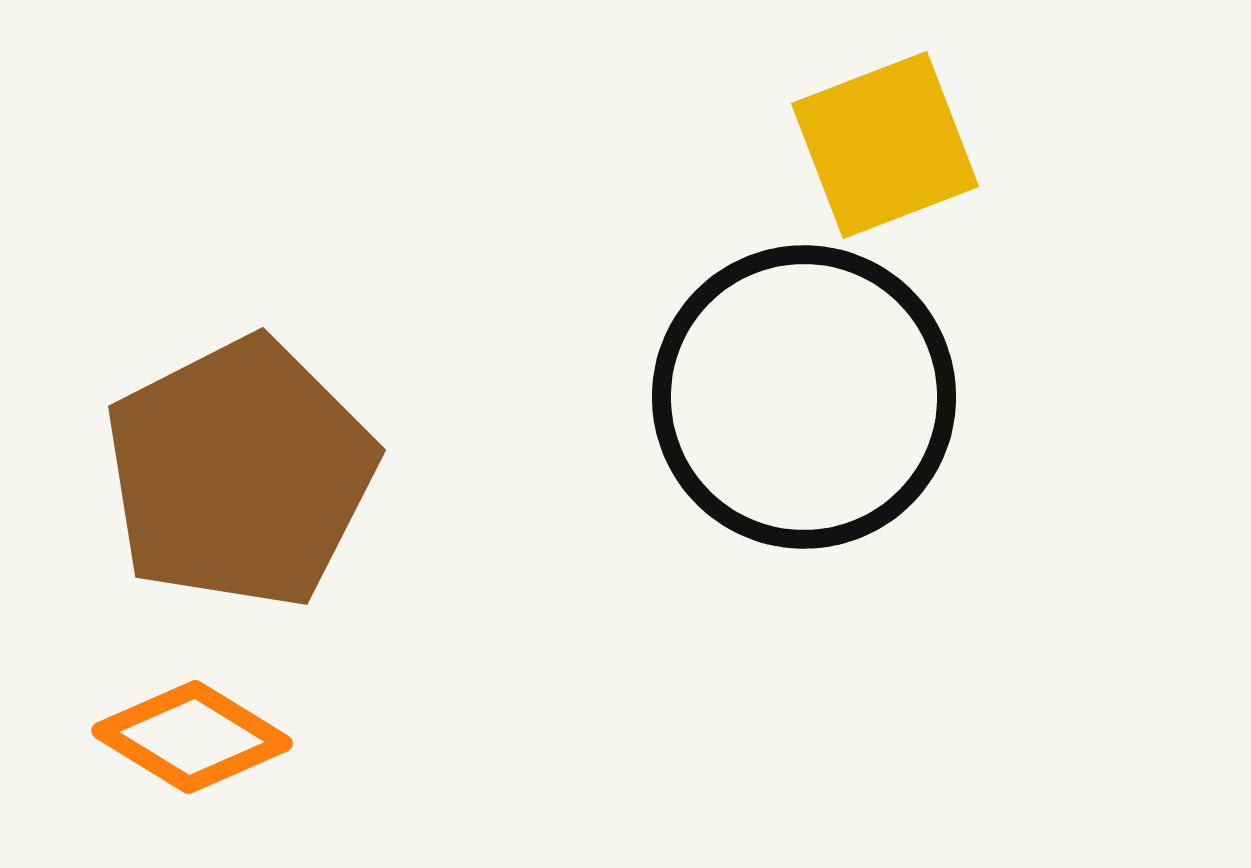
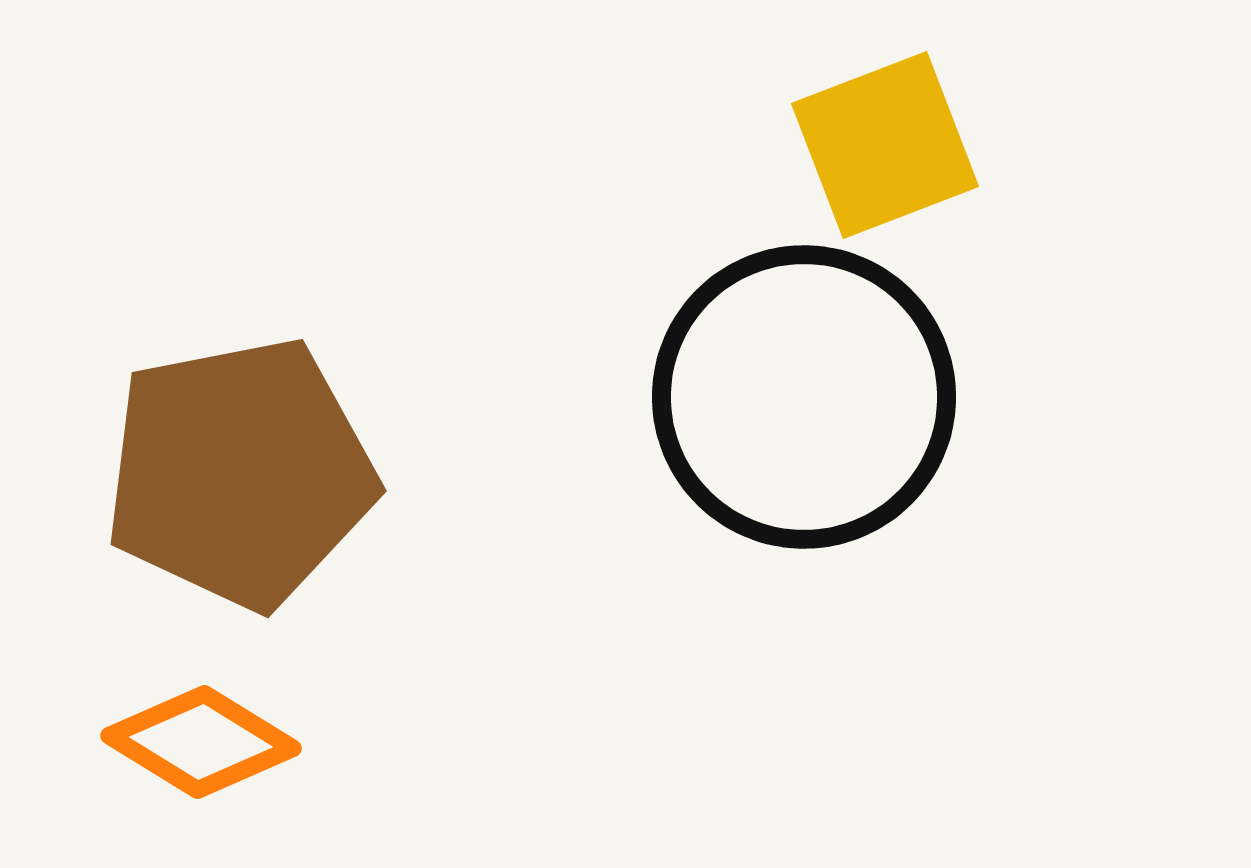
brown pentagon: rotated 16 degrees clockwise
orange diamond: moved 9 px right, 5 px down
